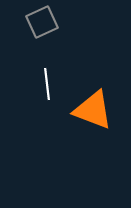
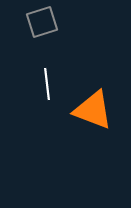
gray square: rotated 8 degrees clockwise
